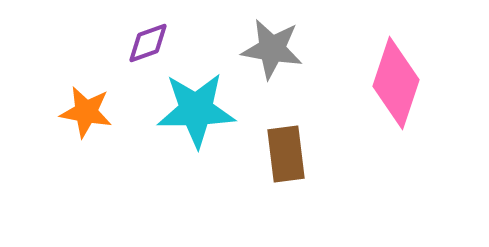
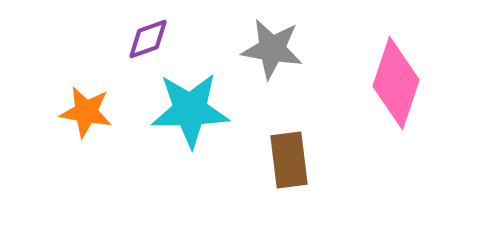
purple diamond: moved 4 px up
cyan star: moved 6 px left
brown rectangle: moved 3 px right, 6 px down
